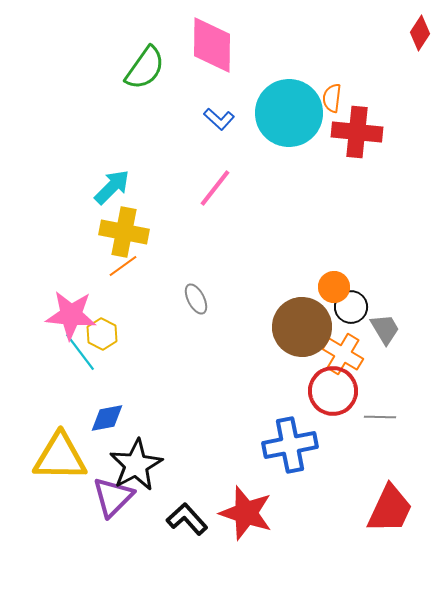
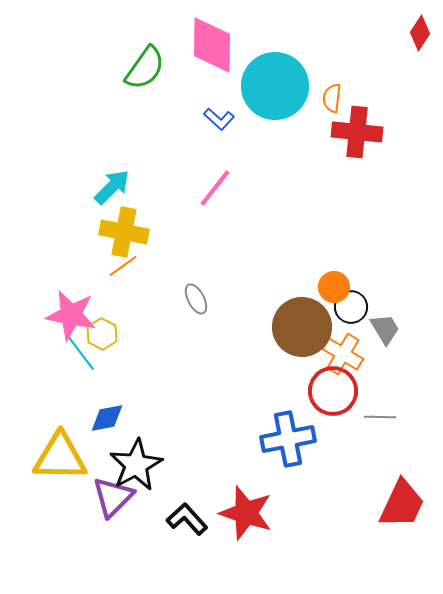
cyan circle: moved 14 px left, 27 px up
pink star: rotated 6 degrees clockwise
blue cross: moved 2 px left, 6 px up
red trapezoid: moved 12 px right, 5 px up
